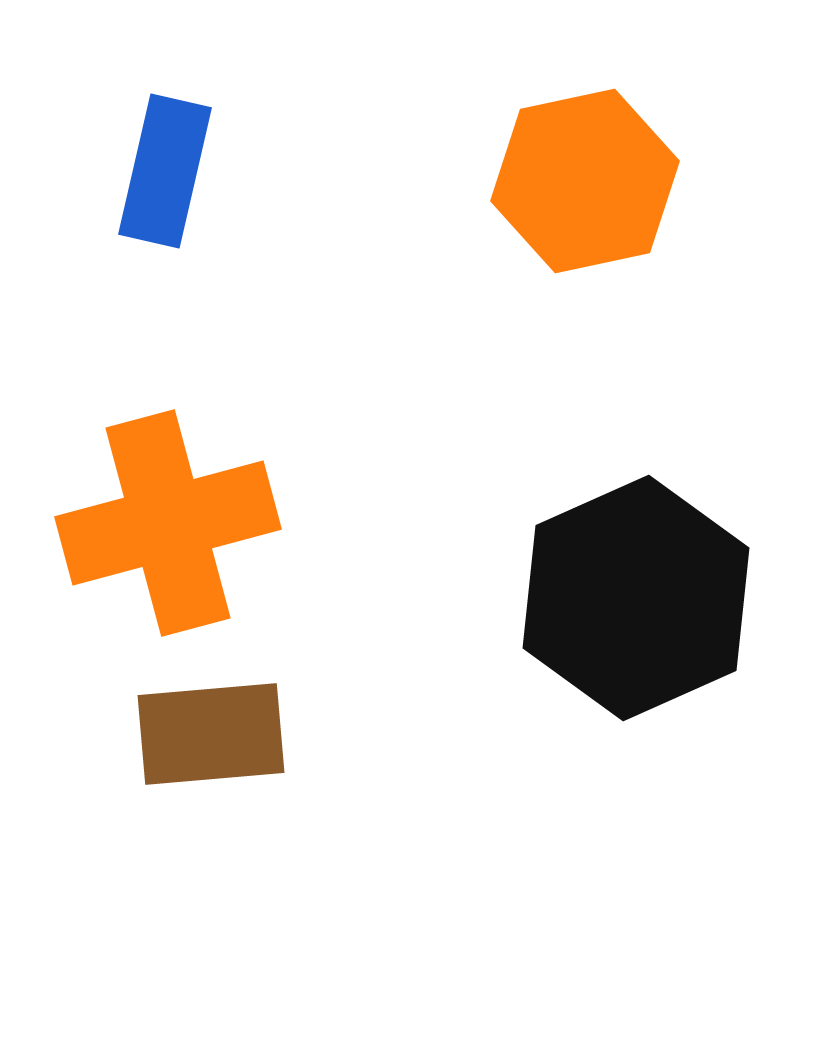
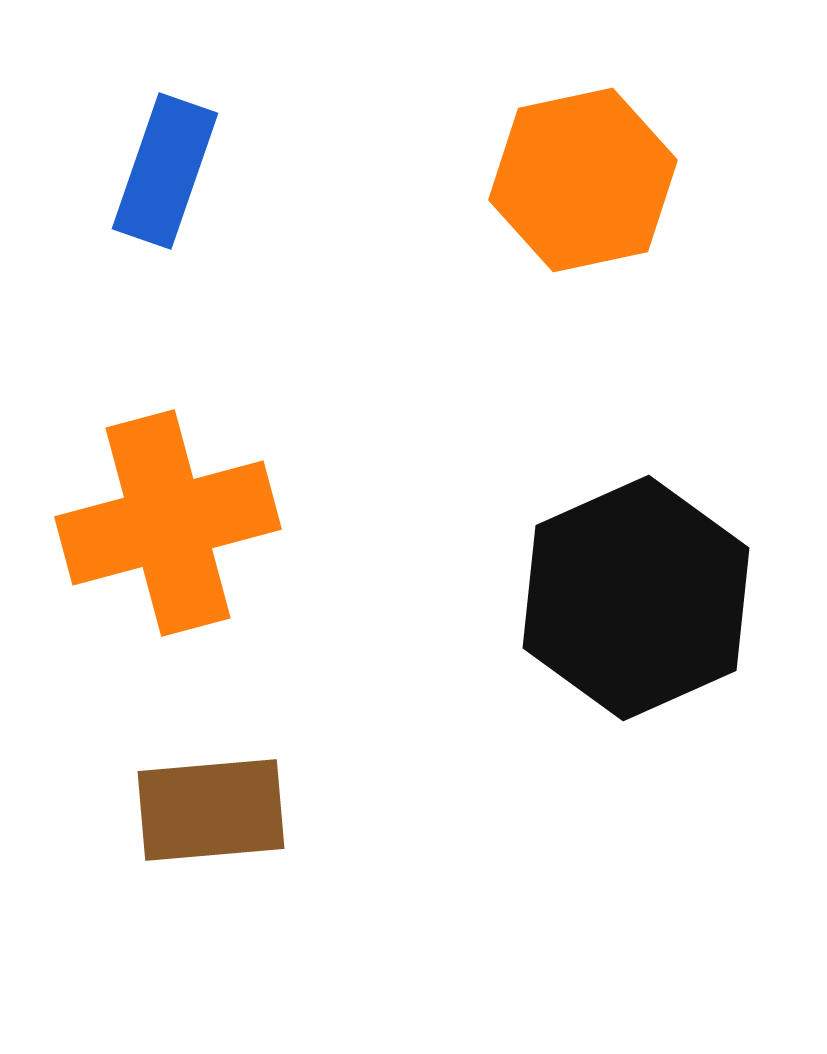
blue rectangle: rotated 6 degrees clockwise
orange hexagon: moved 2 px left, 1 px up
brown rectangle: moved 76 px down
